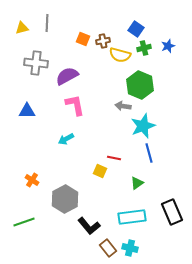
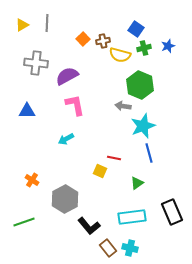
yellow triangle: moved 3 px up; rotated 16 degrees counterclockwise
orange square: rotated 24 degrees clockwise
